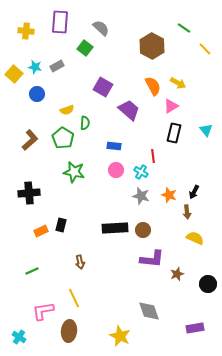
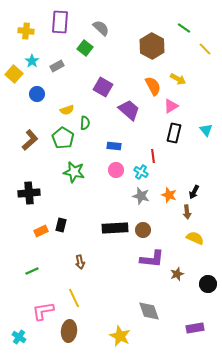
cyan star at (35, 67): moved 3 px left, 6 px up; rotated 24 degrees clockwise
yellow arrow at (178, 83): moved 4 px up
